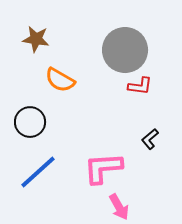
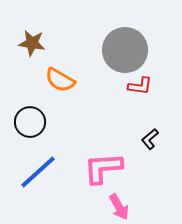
brown star: moved 4 px left, 4 px down
